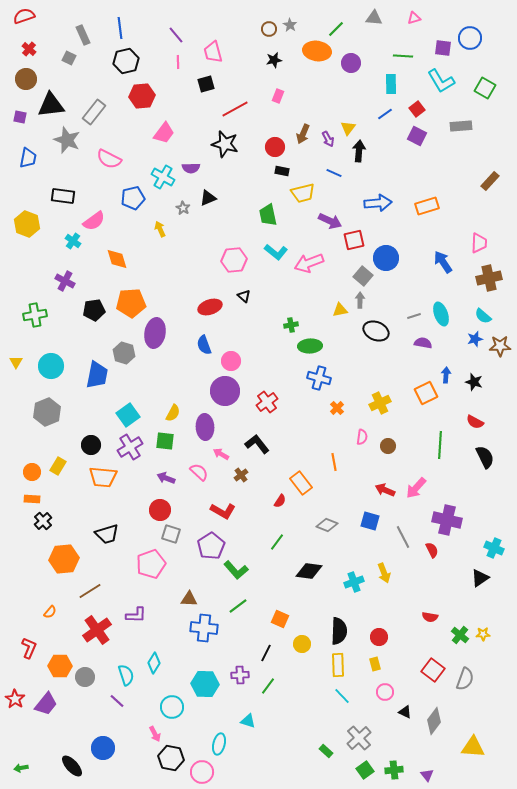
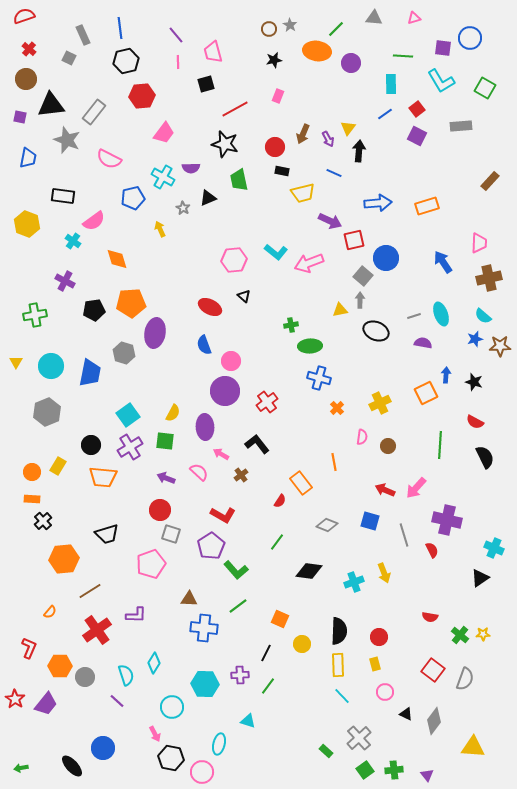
green trapezoid at (268, 215): moved 29 px left, 35 px up
red ellipse at (210, 307): rotated 45 degrees clockwise
blue trapezoid at (97, 375): moved 7 px left, 2 px up
red L-shape at (223, 511): moved 4 px down
gray line at (403, 537): moved 1 px right, 2 px up; rotated 10 degrees clockwise
black triangle at (405, 712): moved 1 px right, 2 px down
